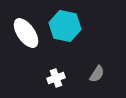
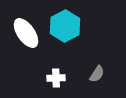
cyan hexagon: rotated 20 degrees clockwise
white cross: rotated 18 degrees clockwise
